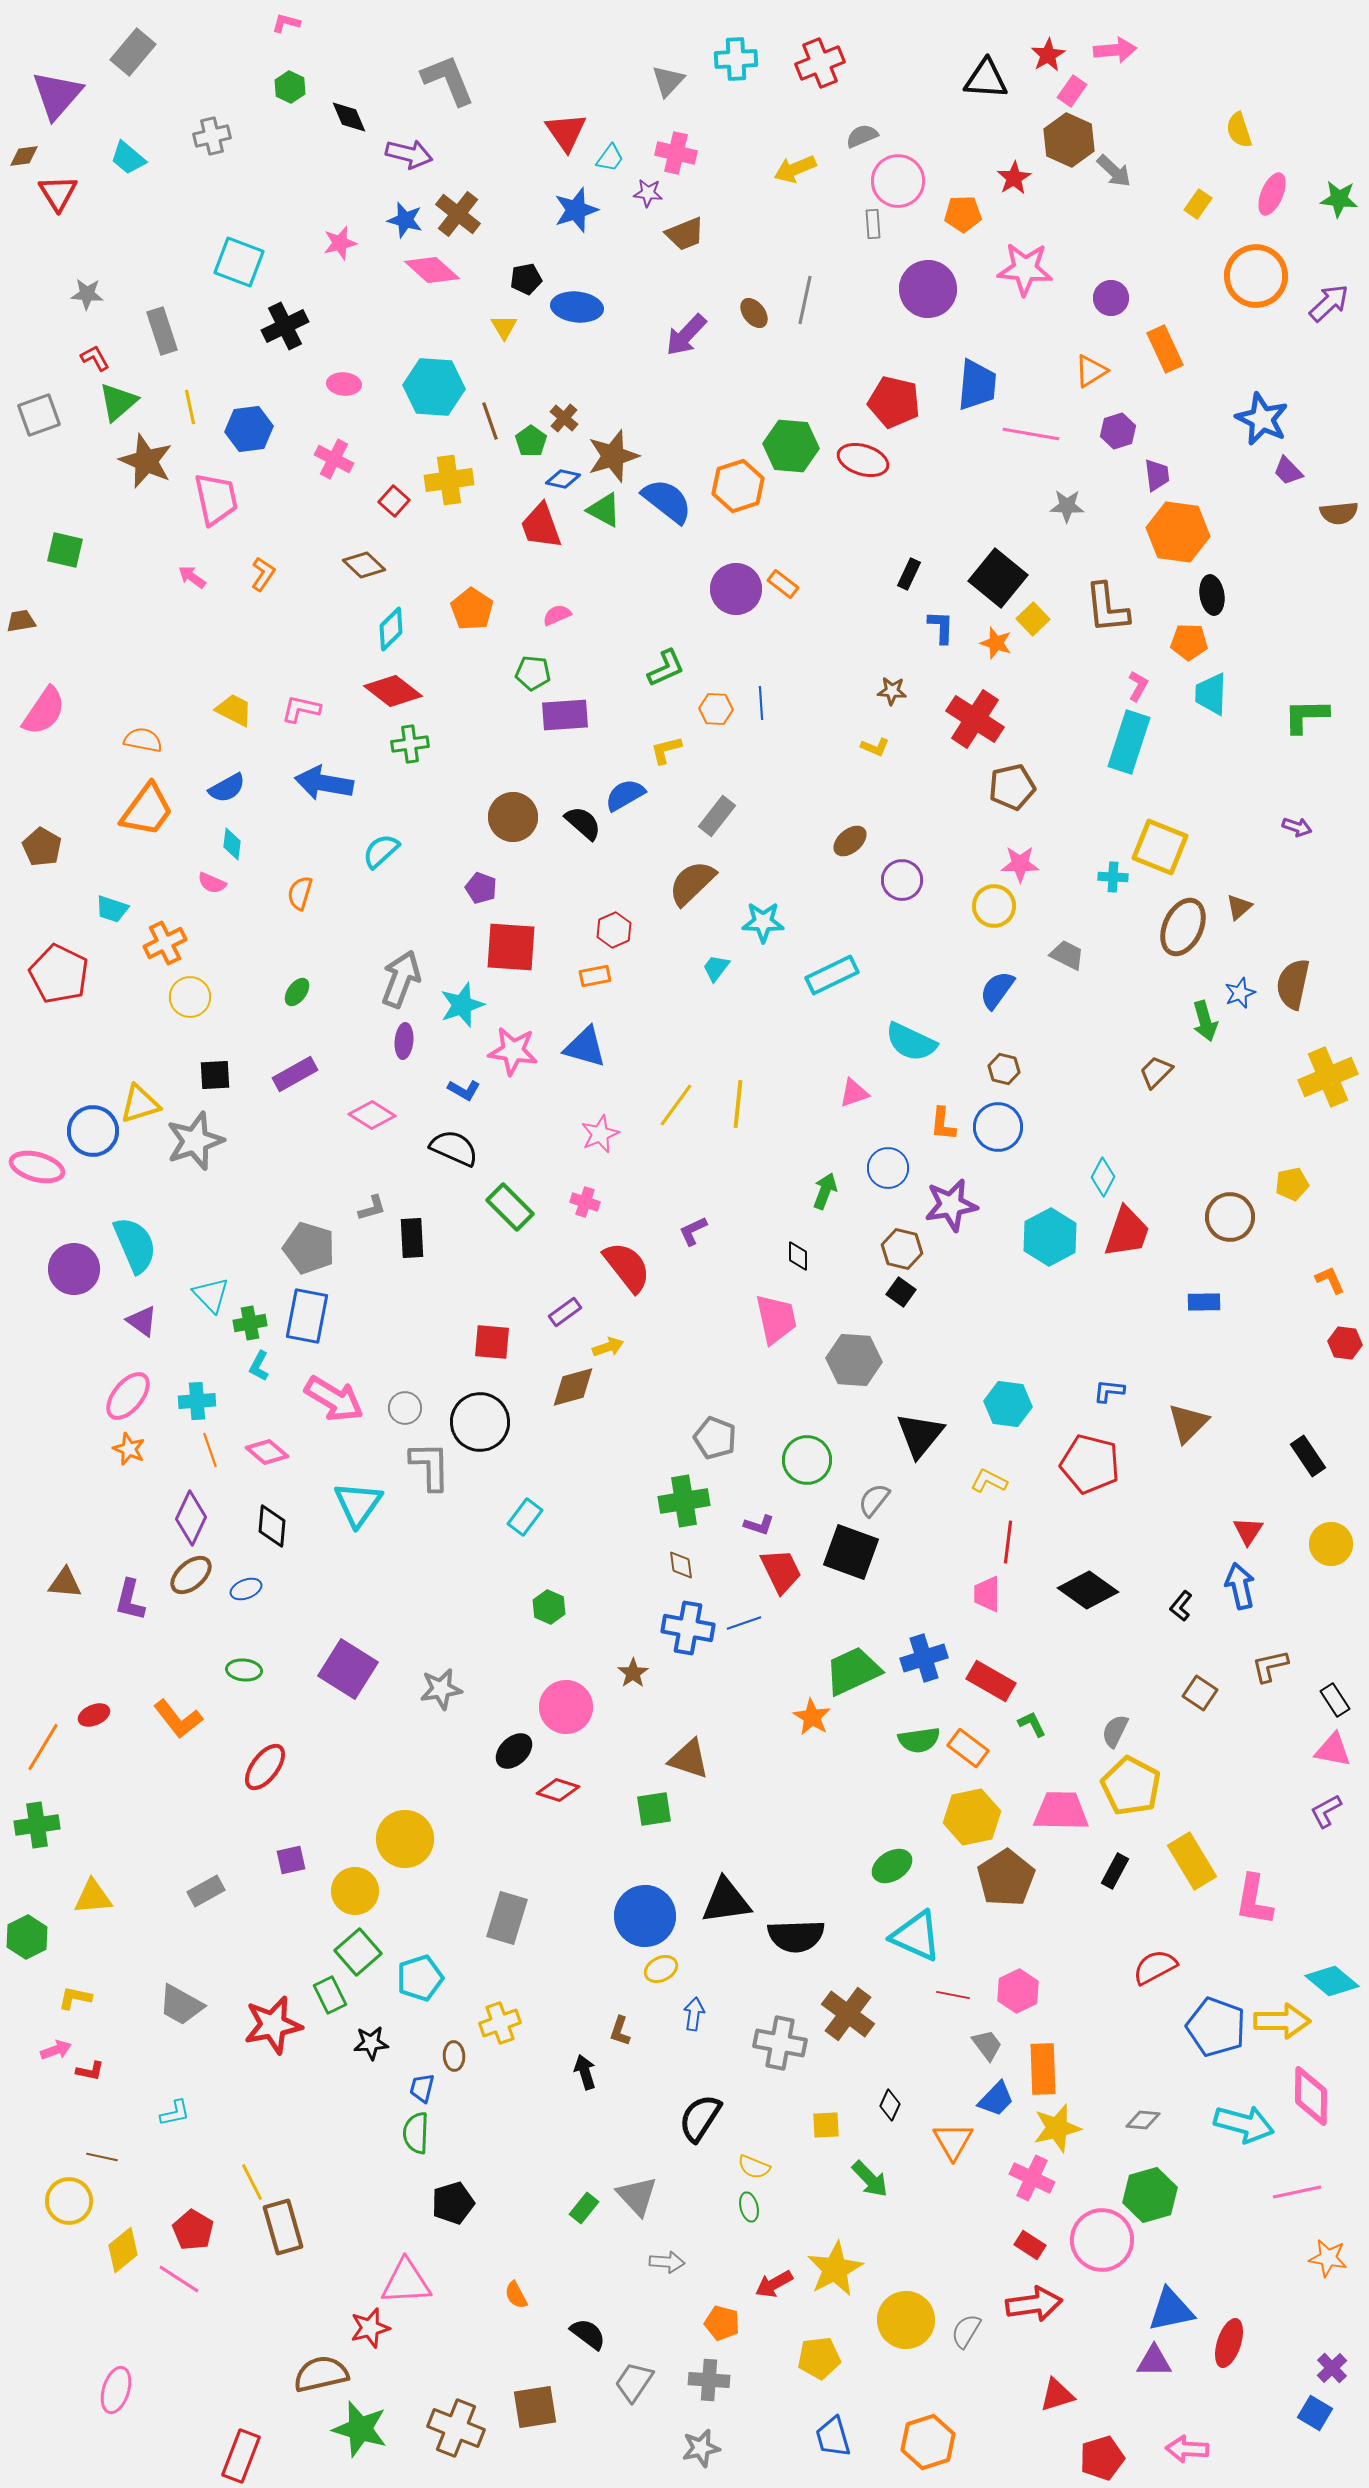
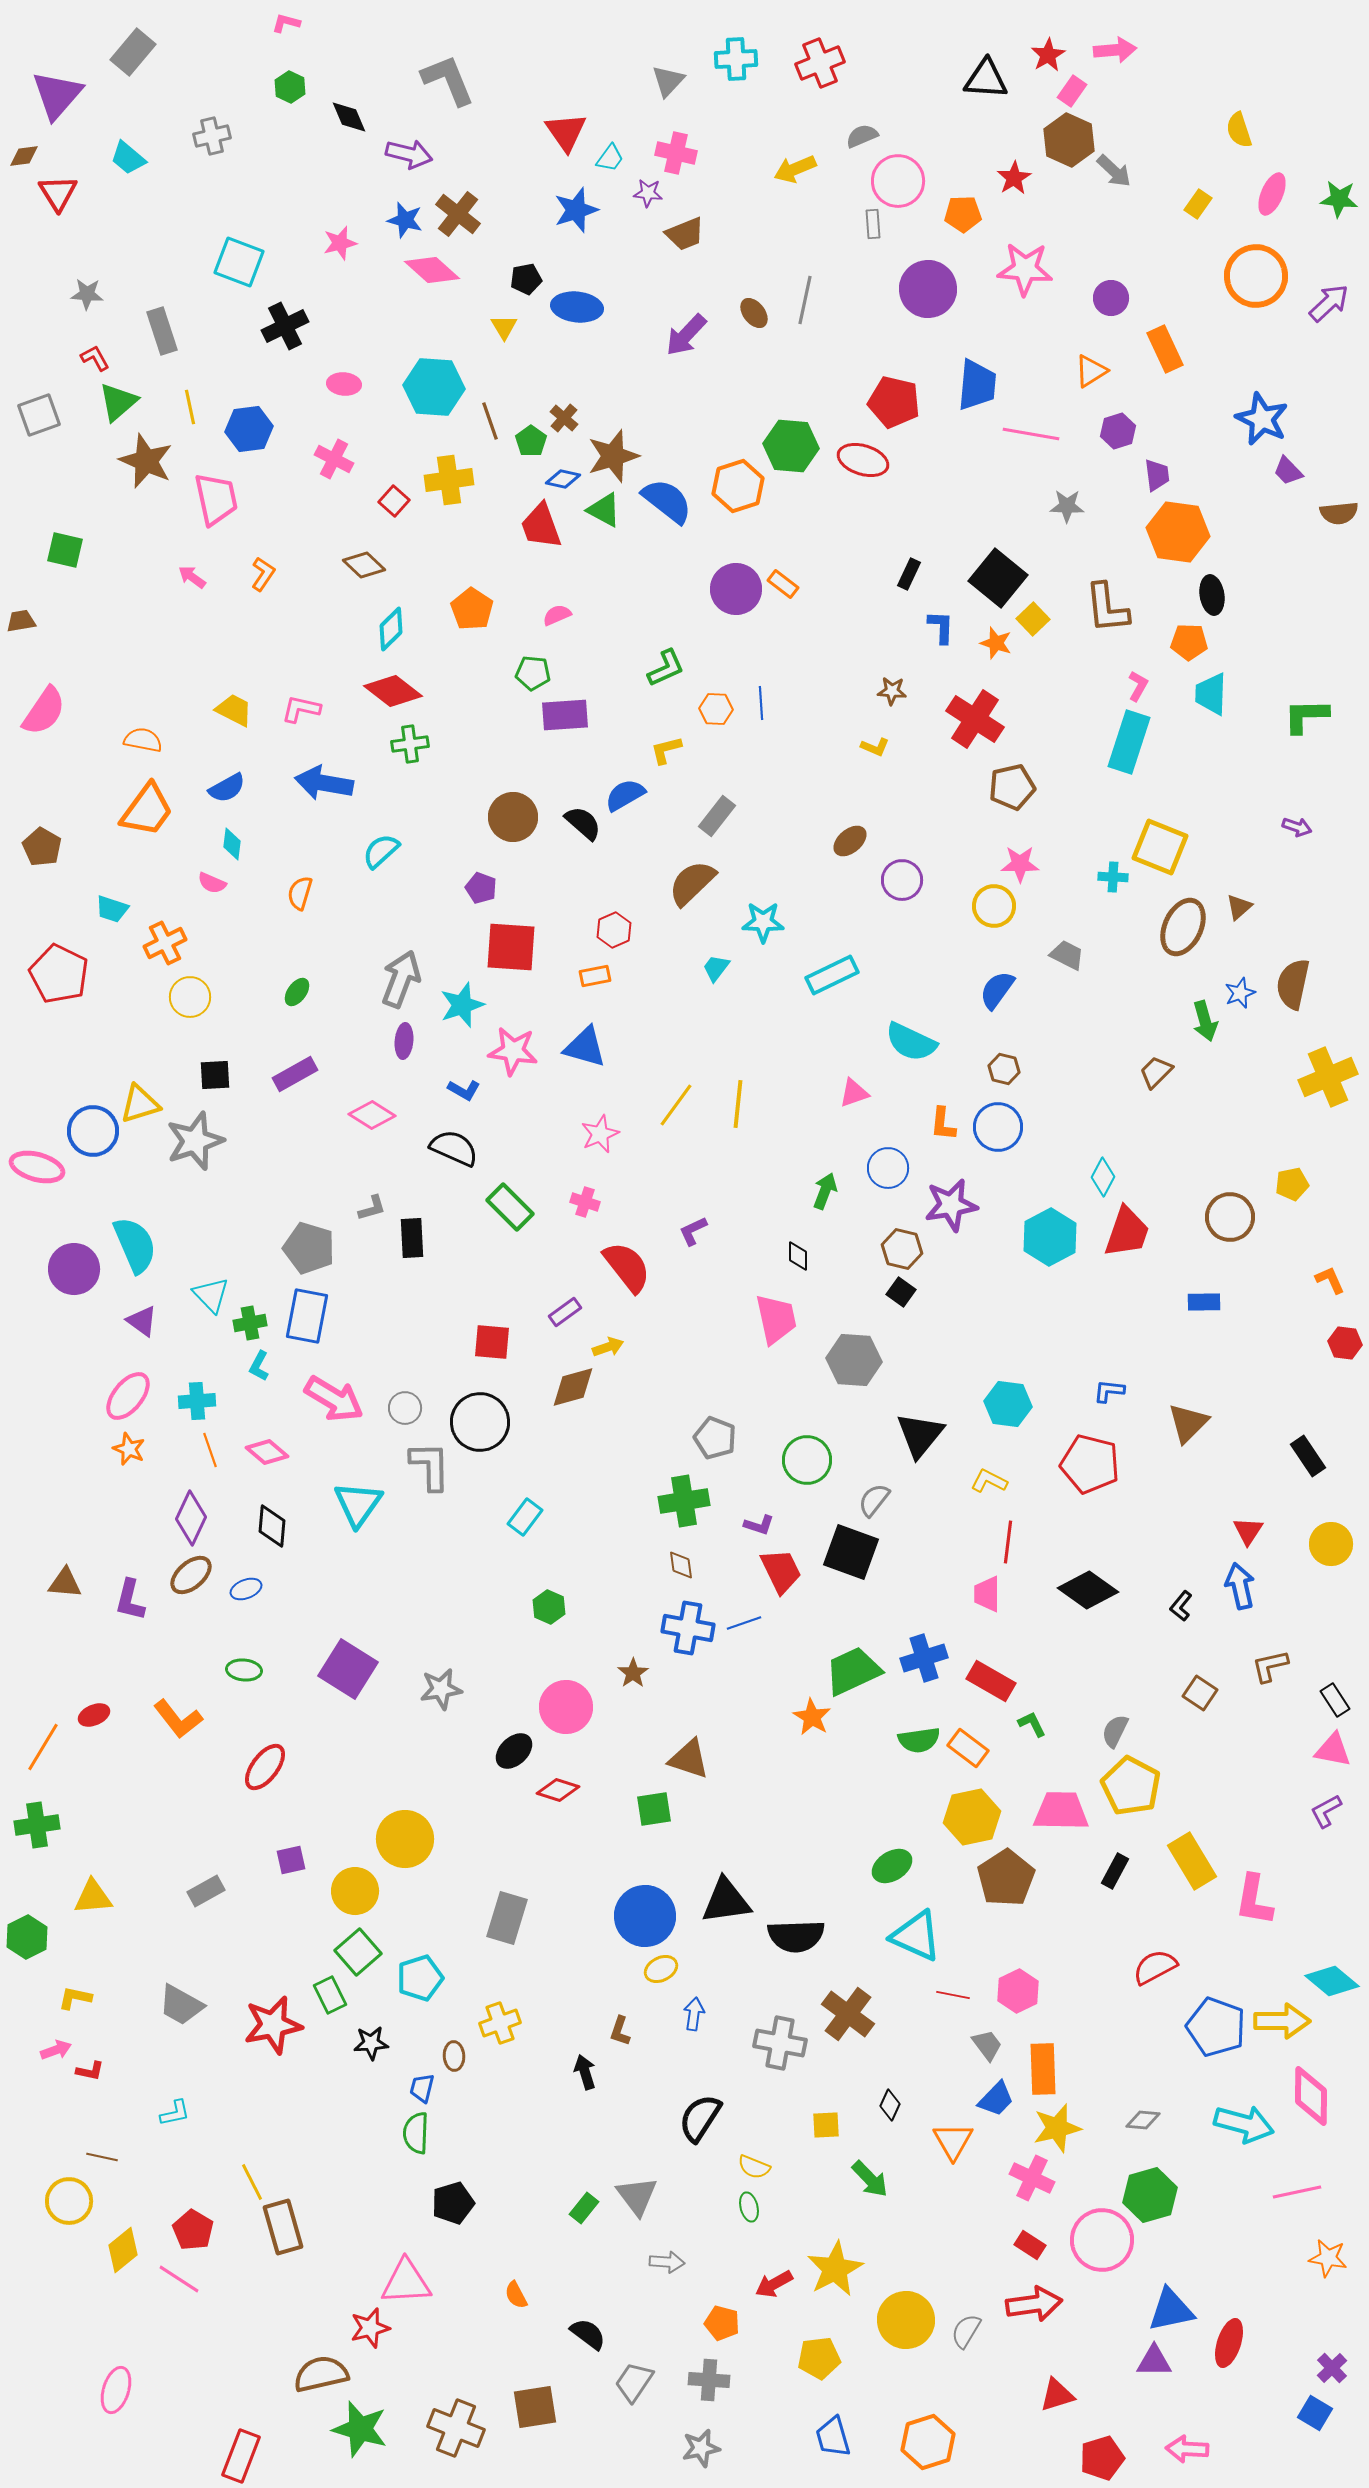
gray triangle at (637, 2196): rotated 6 degrees clockwise
